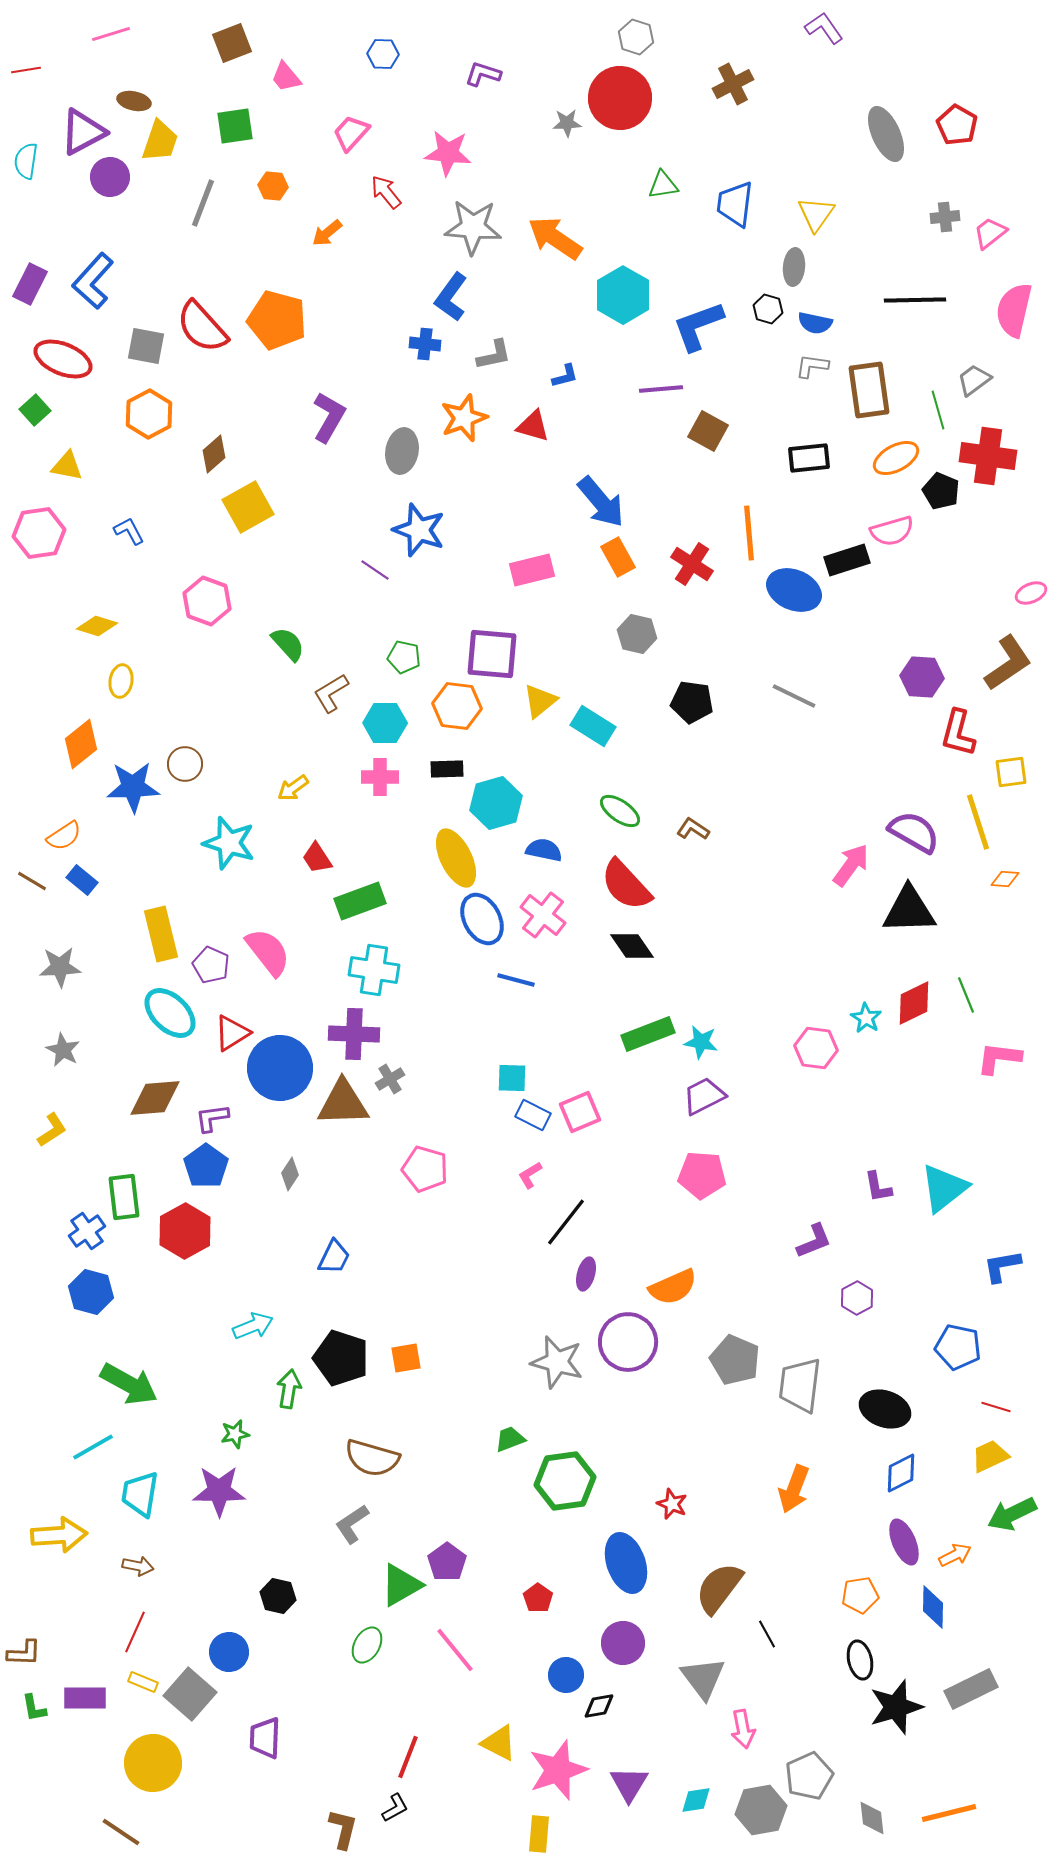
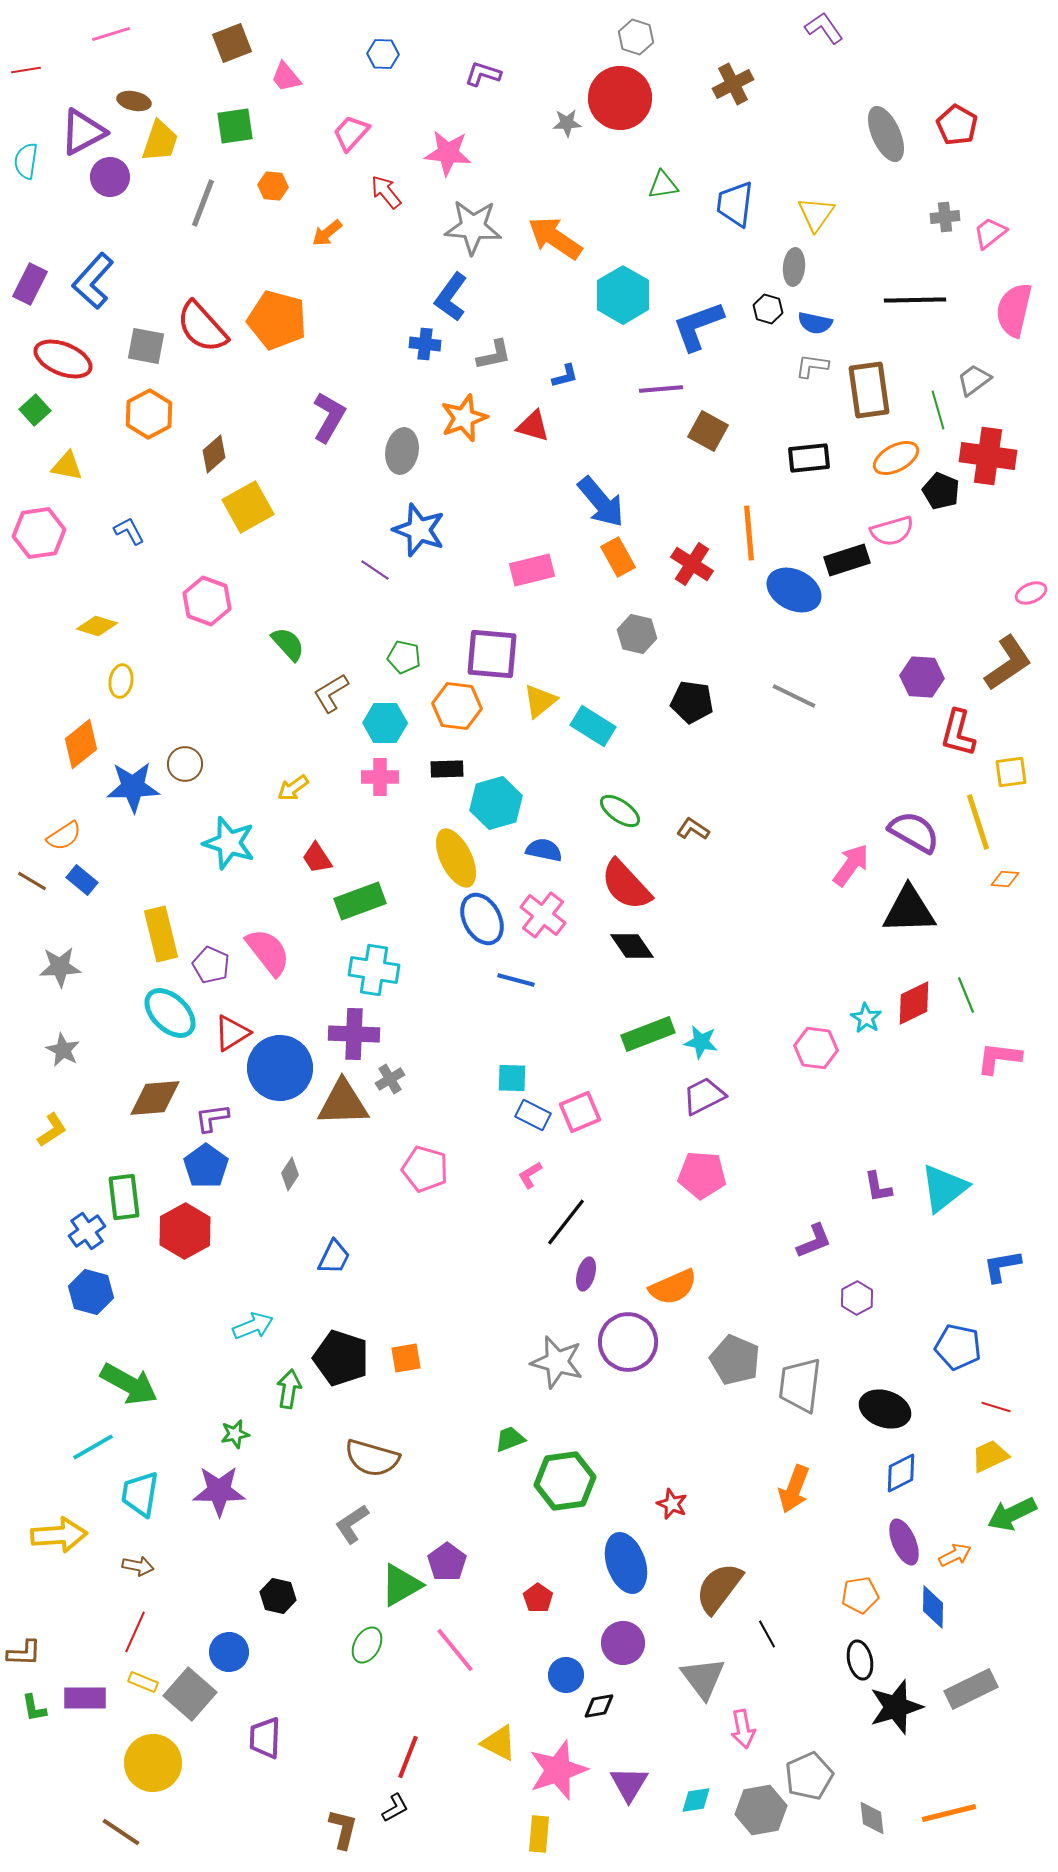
blue ellipse at (794, 590): rotated 4 degrees clockwise
